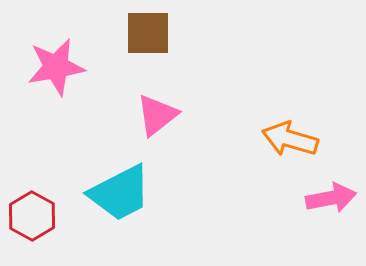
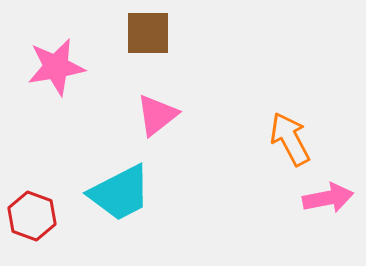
orange arrow: rotated 46 degrees clockwise
pink arrow: moved 3 px left
red hexagon: rotated 9 degrees counterclockwise
